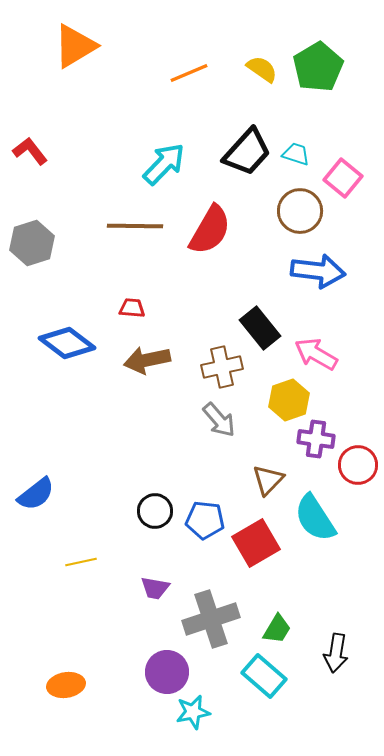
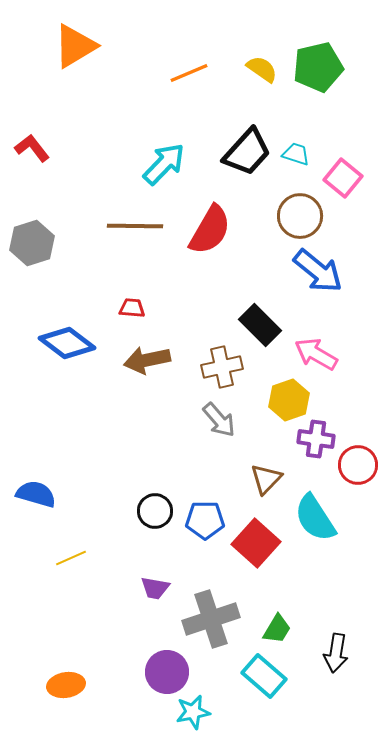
green pentagon: rotated 18 degrees clockwise
red L-shape: moved 2 px right, 3 px up
brown circle: moved 5 px down
blue arrow: rotated 32 degrees clockwise
black rectangle: moved 3 px up; rotated 6 degrees counterclockwise
brown triangle: moved 2 px left, 1 px up
blue semicircle: rotated 126 degrees counterclockwise
blue pentagon: rotated 6 degrees counterclockwise
red square: rotated 18 degrees counterclockwise
yellow line: moved 10 px left, 4 px up; rotated 12 degrees counterclockwise
